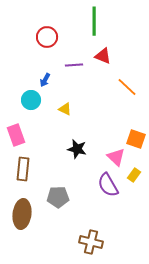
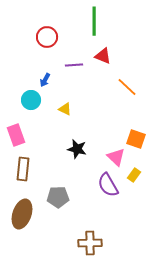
brown ellipse: rotated 12 degrees clockwise
brown cross: moved 1 px left, 1 px down; rotated 15 degrees counterclockwise
